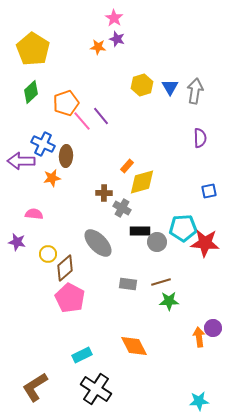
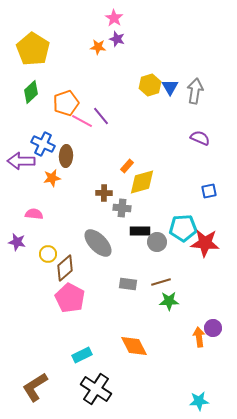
yellow hexagon at (142, 85): moved 8 px right
pink line at (82, 121): rotated 20 degrees counterclockwise
purple semicircle at (200, 138): rotated 66 degrees counterclockwise
gray cross at (122, 208): rotated 24 degrees counterclockwise
